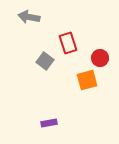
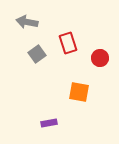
gray arrow: moved 2 px left, 5 px down
gray square: moved 8 px left, 7 px up; rotated 18 degrees clockwise
orange square: moved 8 px left, 12 px down; rotated 25 degrees clockwise
